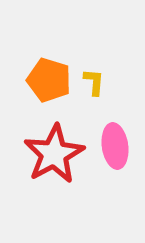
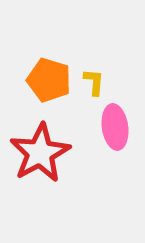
pink ellipse: moved 19 px up
red star: moved 14 px left, 1 px up
